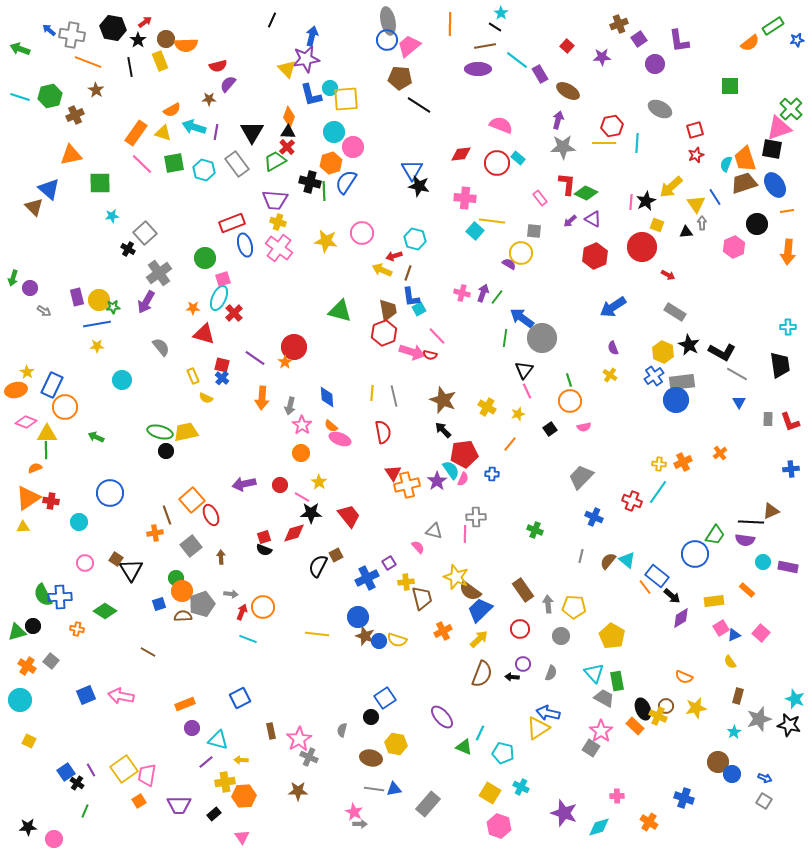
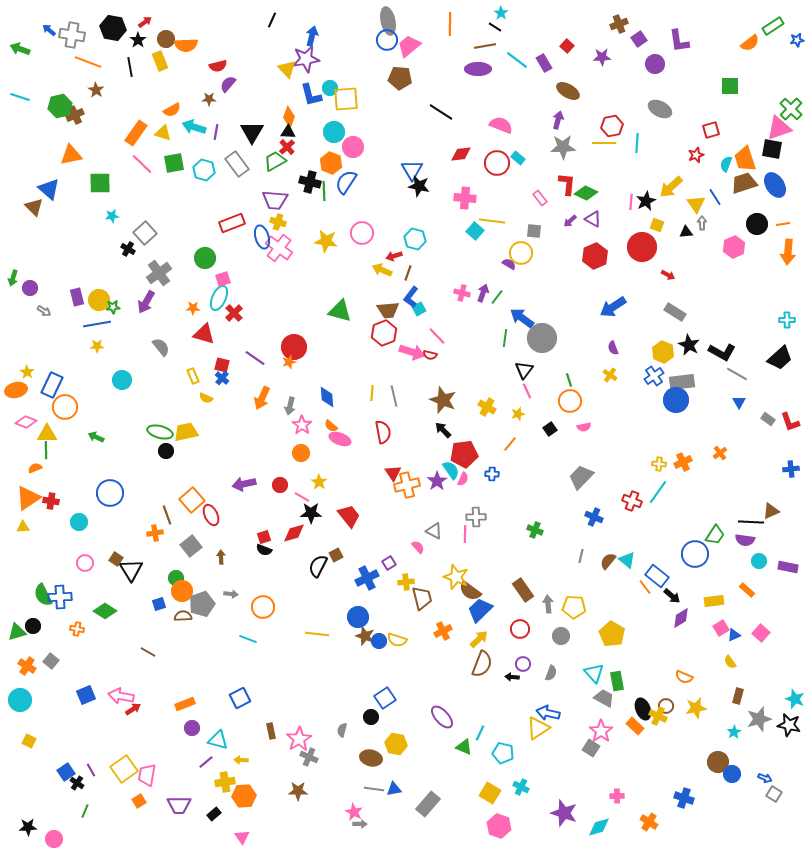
purple rectangle at (540, 74): moved 4 px right, 11 px up
green hexagon at (50, 96): moved 10 px right, 10 px down
black line at (419, 105): moved 22 px right, 7 px down
red square at (695, 130): moved 16 px right
orange hexagon at (331, 163): rotated 20 degrees counterclockwise
orange line at (787, 211): moved 4 px left, 13 px down
blue ellipse at (245, 245): moved 17 px right, 8 px up
blue L-shape at (411, 297): rotated 45 degrees clockwise
brown trapezoid at (388, 310): rotated 95 degrees clockwise
cyan cross at (788, 327): moved 1 px left, 7 px up
orange star at (285, 362): moved 4 px right; rotated 16 degrees clockwise
black trapezoid at (780, 365): moved 7 px up; rotated 56 degrees clockwise
orange arrow at (262, 398): rotated 20 degrees clockwise
gray rectangle at (768, 419): rotated 56 degrees counterclockwise
gray triangle at (434, 531): rotated 12 degrees clockwise
cyan circle at (763, 562): moved 4 px left, 1 px up
red arrow at (242, 612): moved 109 px left, 97 px down; rotated 35 degrees clockwise
yellow pentagon at (612, 636): moved 2 px up
brown semicircle at (482, 674): moved 10 px up
gray square at (764, 801): moved 10 px right, 7 px up
